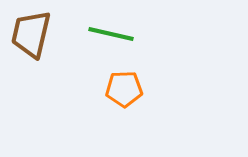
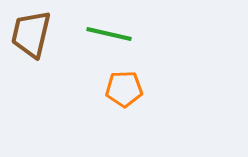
green line: moved 2 px left
